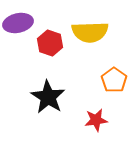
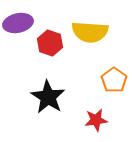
yellow semicircle: rotated 6 degrees clockwise
